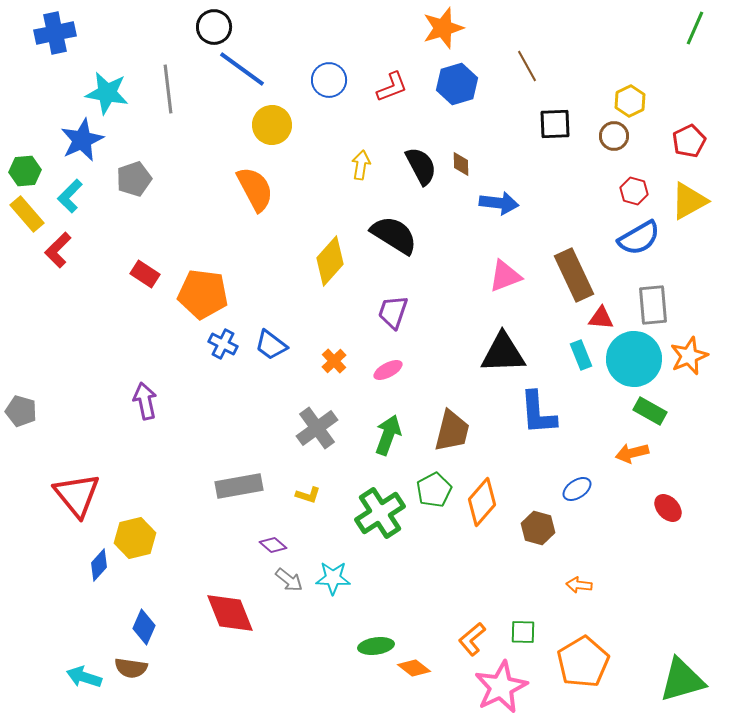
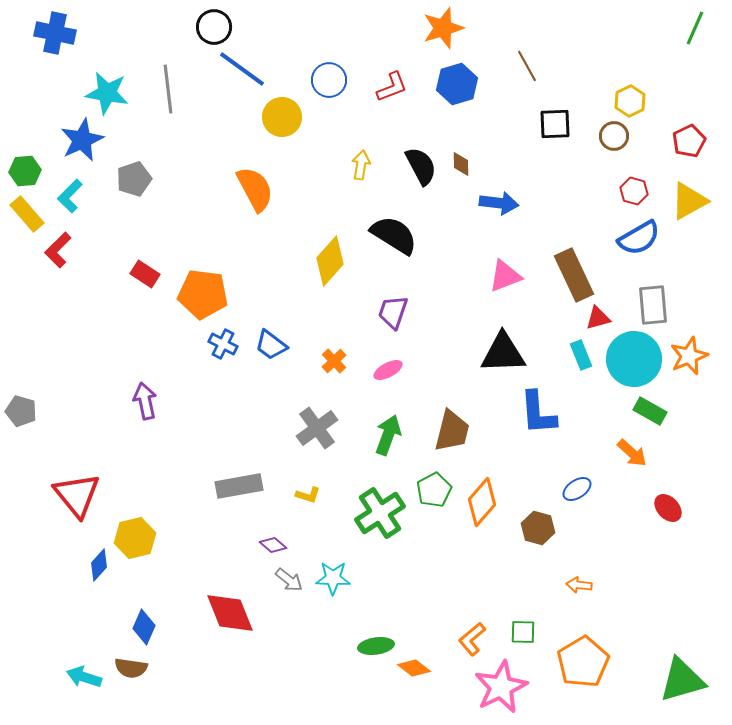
blue cross at (55, 33): rotated 24 degrees clockwise
yellow circle at (272, 125): moved 10 px right, 8 px up
red triangle at (601, 318): moved 3 px left; rotated 20 degrees counterclockwise
orange arrow at (632, 453): rotated 124 degrees counterclockwise
